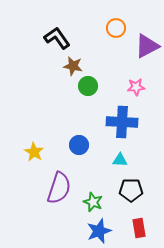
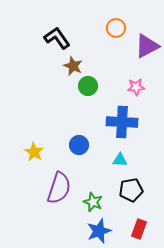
brown star: rotated 12 degrees clockwise
black pentagon: rotated 10 degrees counterclockwise
red rectangle: moved 1 px down; rotated 30 degrees clockwise
